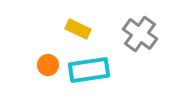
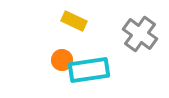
yellow rectangle: moved 4 px left, 8 px up
orange circle: moved 14 px right, 5 px up
